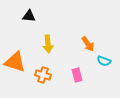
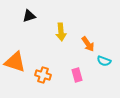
black triangle: rotated 24 degrees counterclockwise
yellow arrow: moved 13 px right, 12 px up
